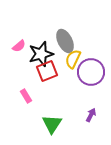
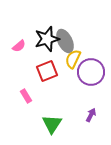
black star: moved 6 px right, 15 px up
